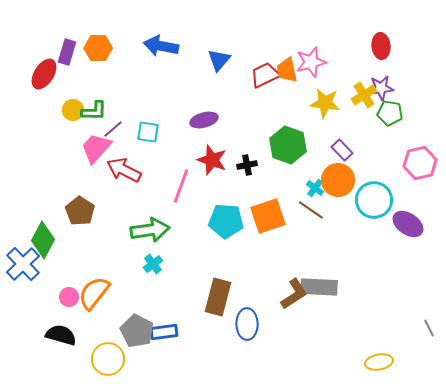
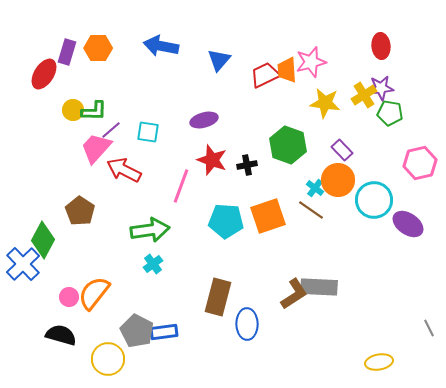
orange trapezoid at (287, 70): rotated 8 degrees clockwise
purple line at (113, 129): moved 2 px left, 1 px down
